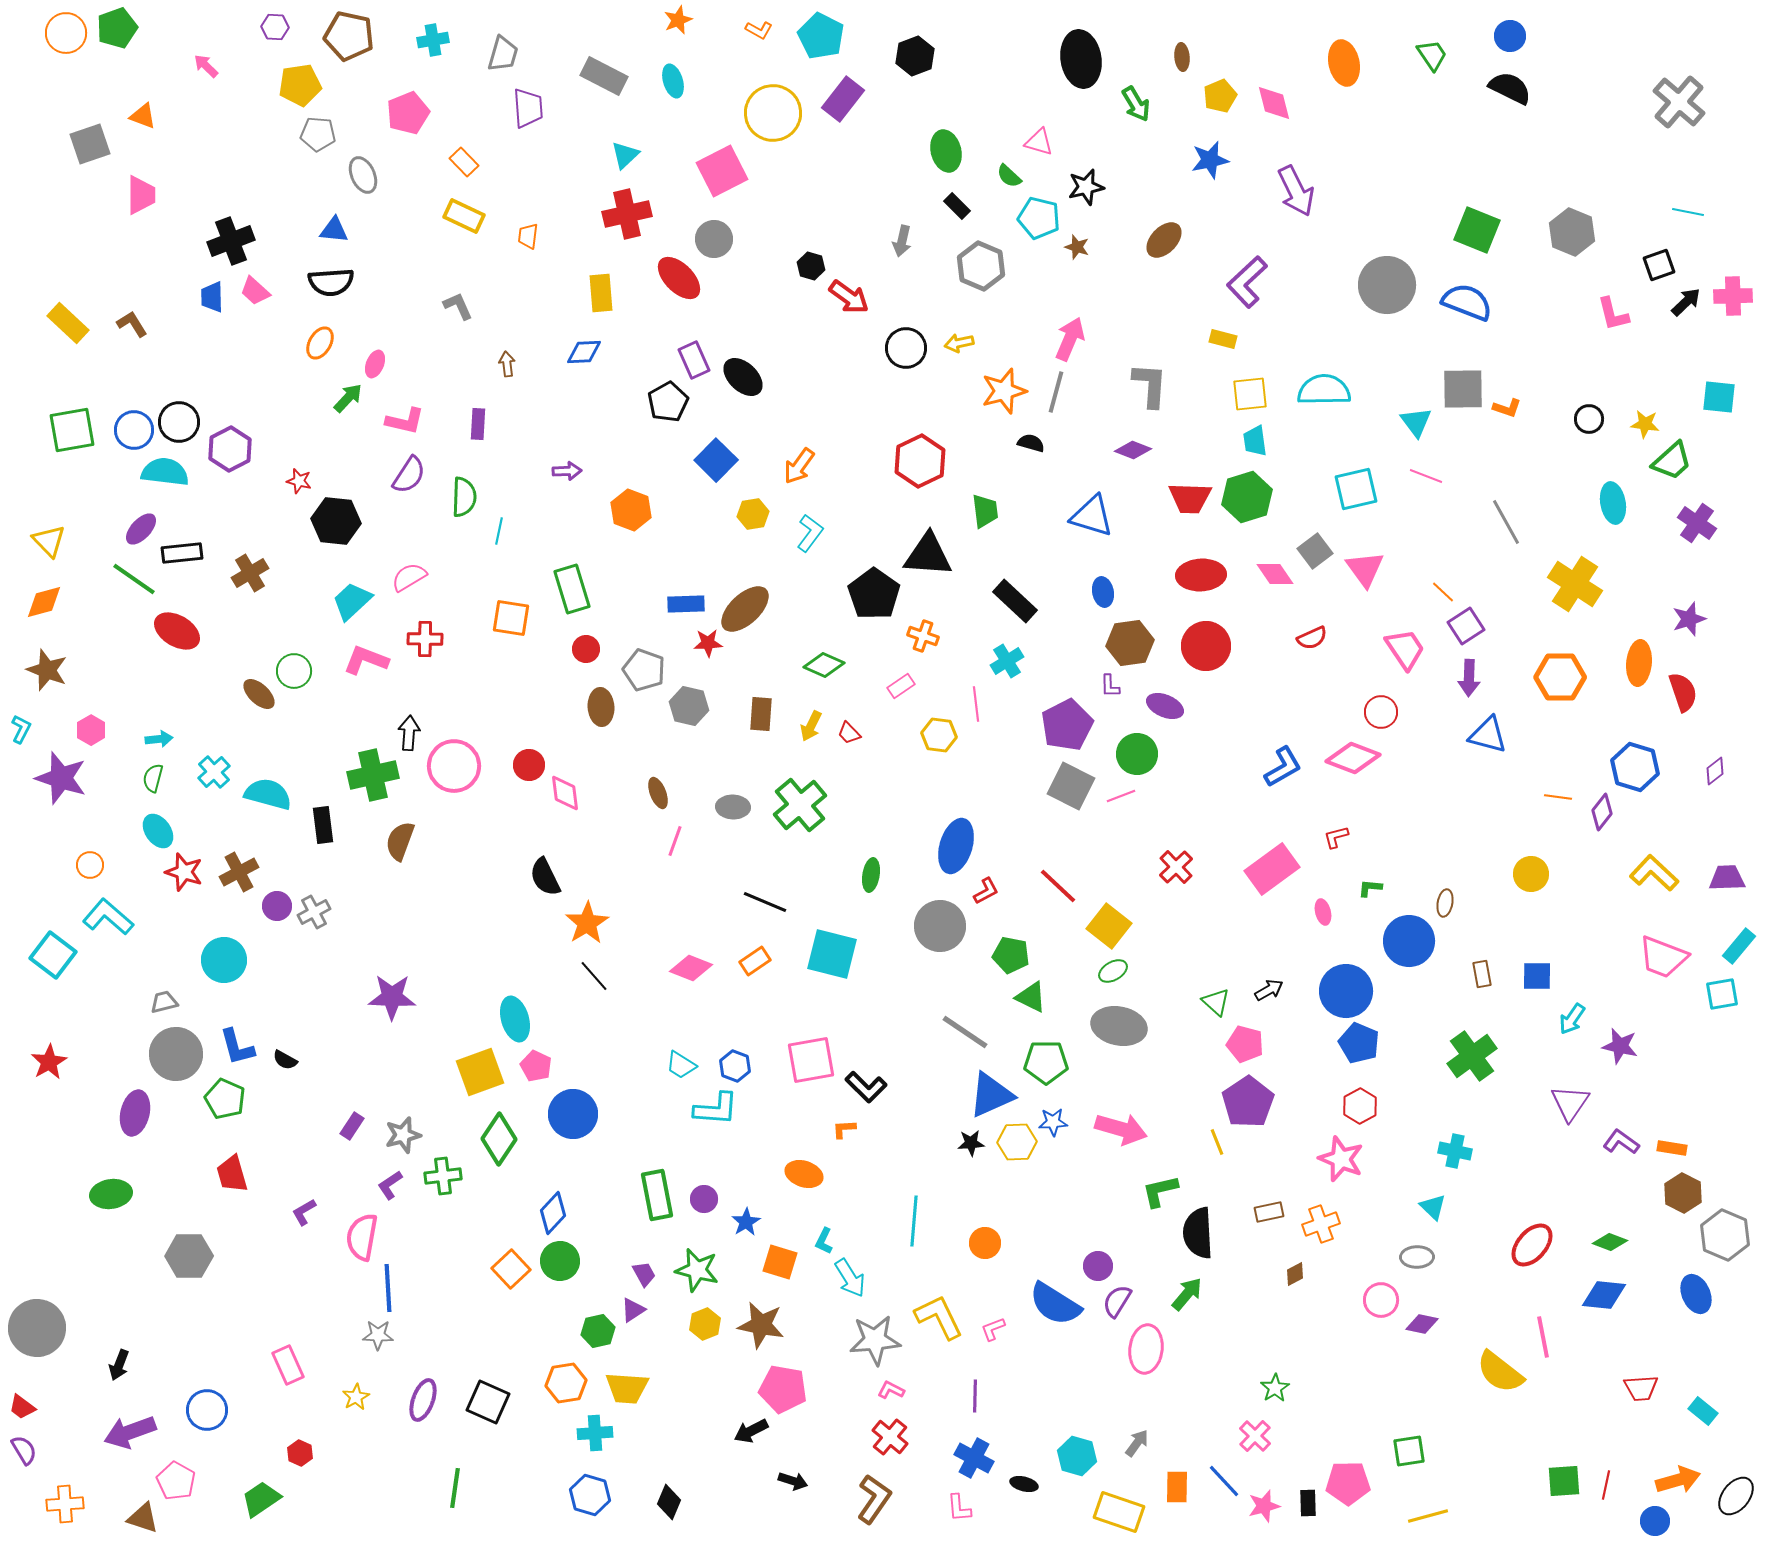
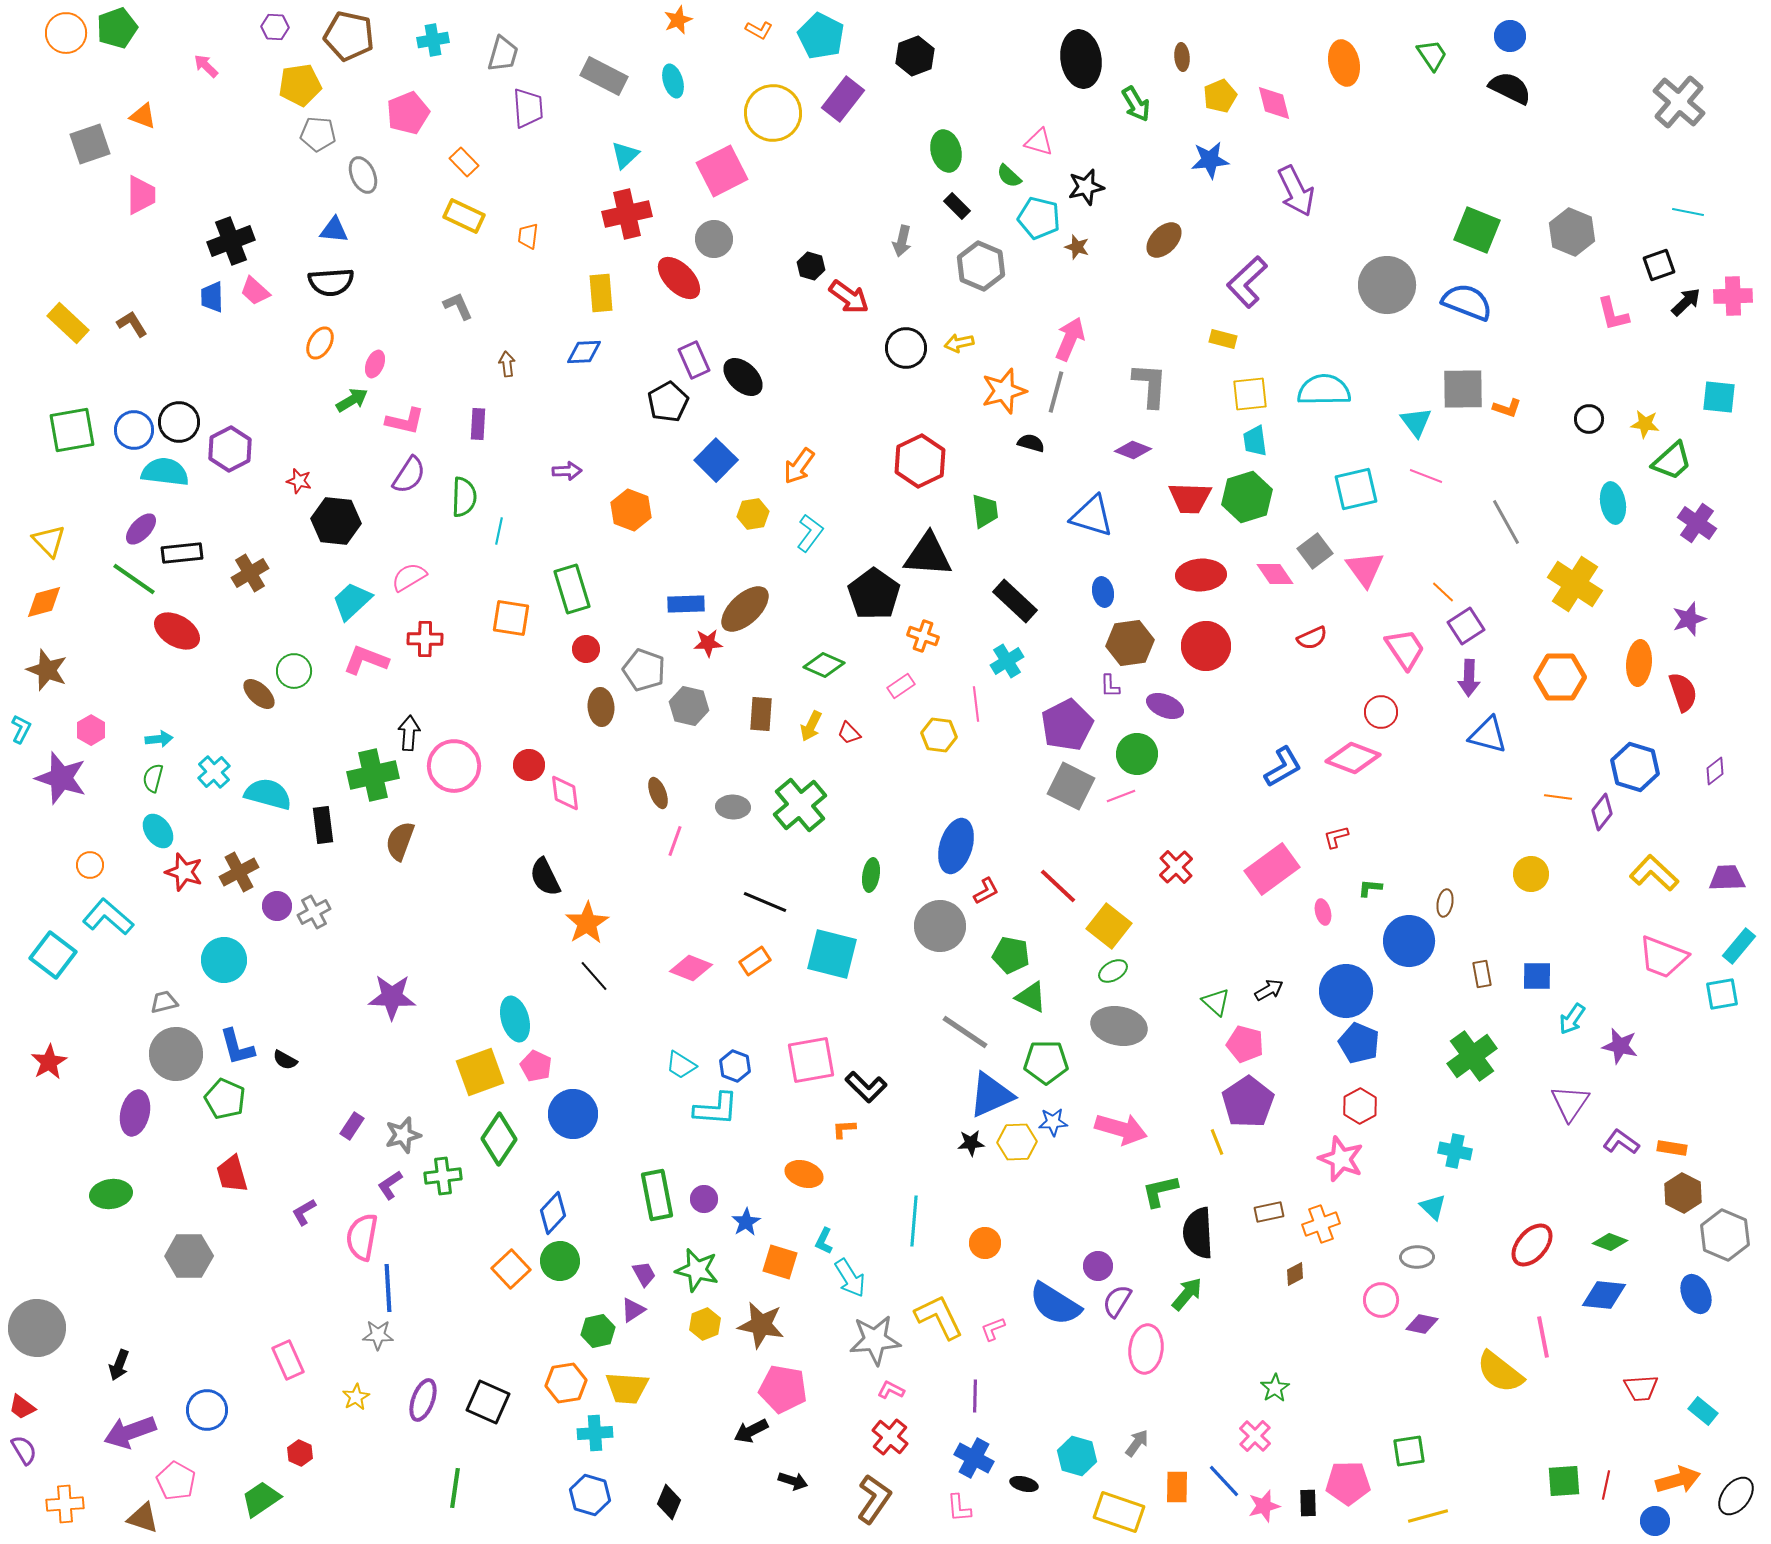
blue star at (1210, 160): rotated 6 degrees clockwise
green arrow at (348, 398): moved 4 px right, 2 px down; rotated 16 degrees clockwise
pink rectangle at (288, 1365): moved 5 px up
